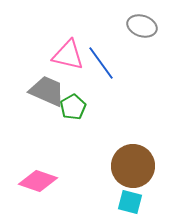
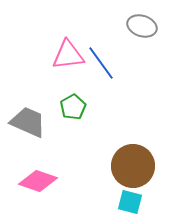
pink triangle: rotated 20 degrees counterclockwise
gray trapezoid: moved 19 px left, 31 px down
